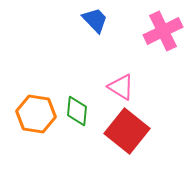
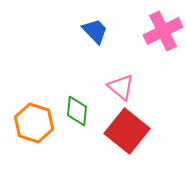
blue trapezoid: moved 11 px down
pink triangle: rotated 8 degrees clockwise
orange hexagon: moved 2 px left, 9 px down; rotated 9 degrees clockwise
